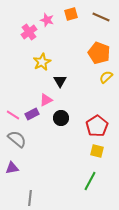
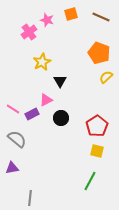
pink line: moved 6 px up
